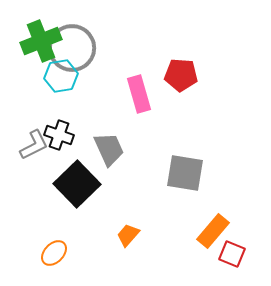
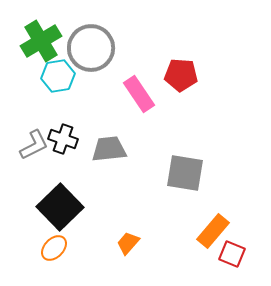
green cross: rotated 9 degrees counterclockwise
gray circle: moved 19 px right
cyan hexagon: moved 3 px left
pink rectangle: rotated 18 degrees counterclockwise
black cross: moved 4 px right, 4 px down
gray trapezoid: rotated 72 degrees counterclockwise
black square: moved 17 px left, 23 px down
orange trapezoid: moved 8 px down
orange ellipse: moved 5 px up
